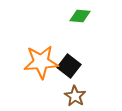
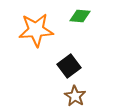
orange star: moved 5 px left, 32 px up
black square: rotated 15 degrees clockwise
